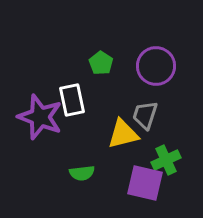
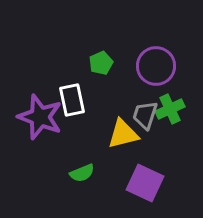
green pentagon: rotated 15 degrees clockwise
green cross: moved 4 px right, 51 px up
green semicircle: rotated 15 degrees counterclockwise
purple square: rotated 12 degrees clockwise
